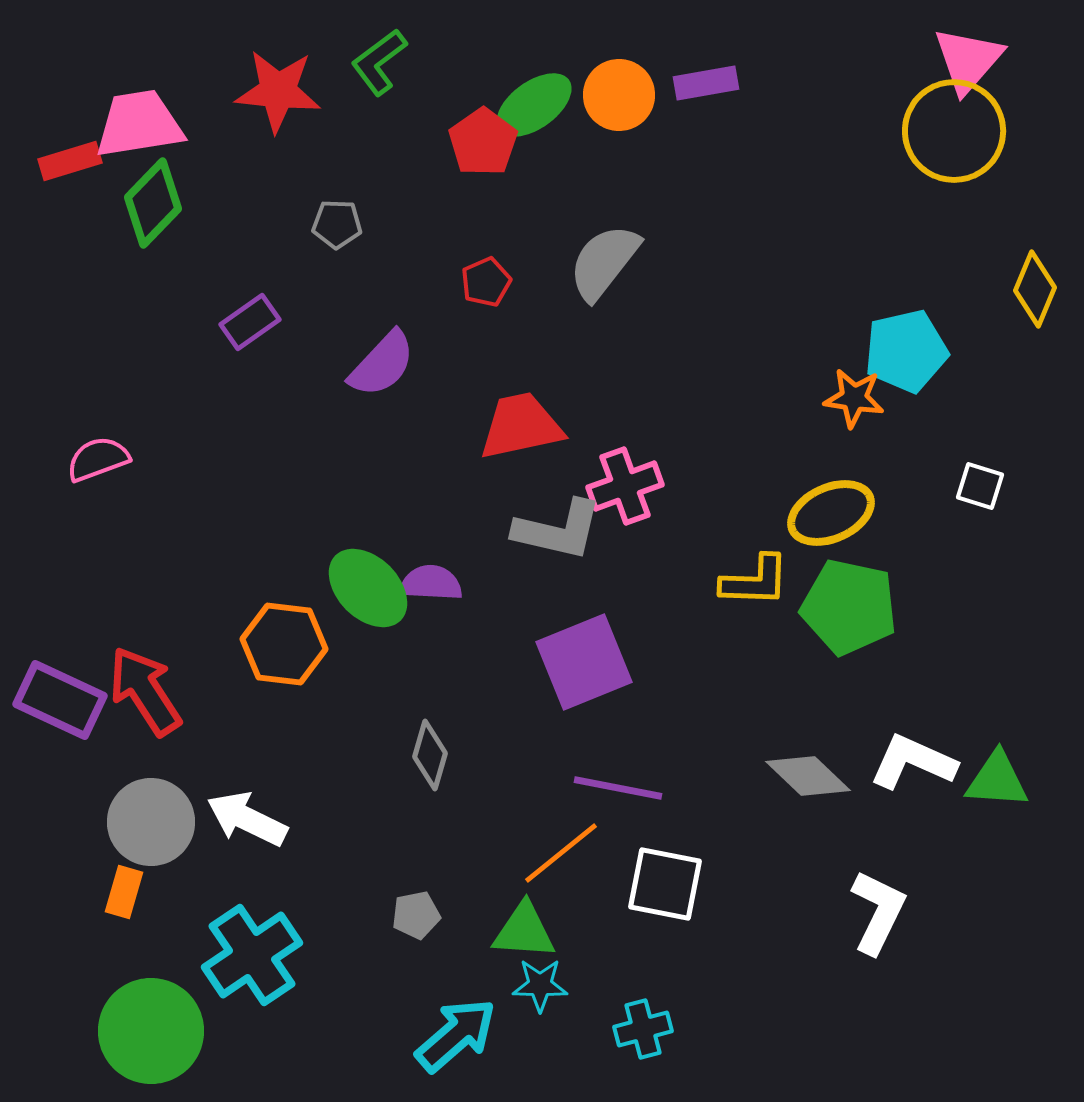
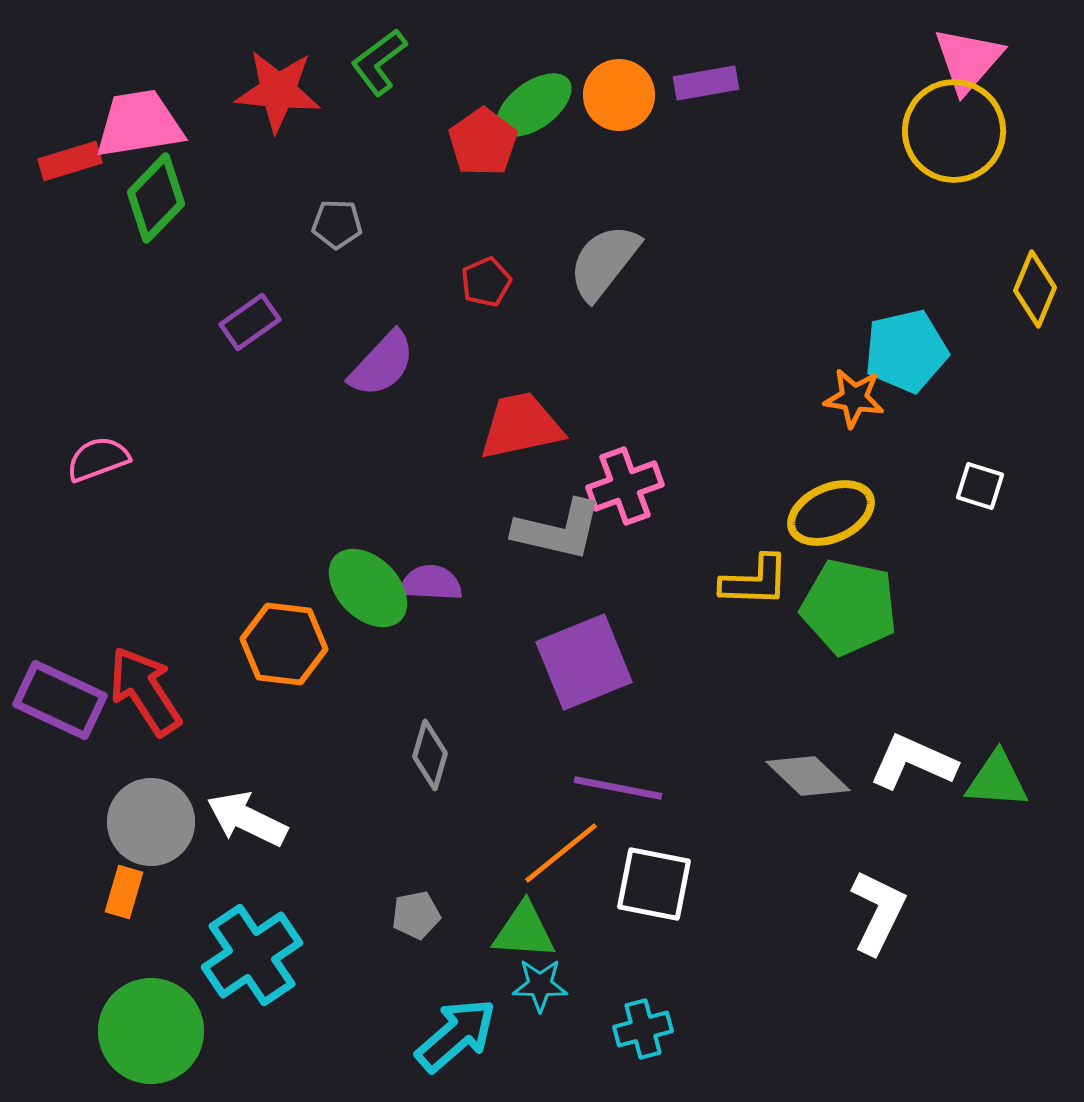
green diamond at (153, 203): moved 3 px right, 5 px up
white square at (665, 884): moved 11 px left
